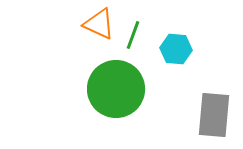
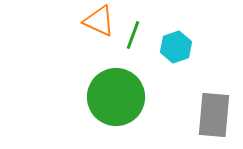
orange triangle: moved 3 px up
cyan hexagon: moved 2 px up; rotated 24 degrees counterclockwise
green circle: moved 8 px down
